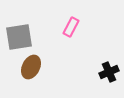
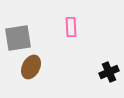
pink rectangle: rotated 30 degrees counterclockwise
gray square: moved 1 px left, 1 px down
